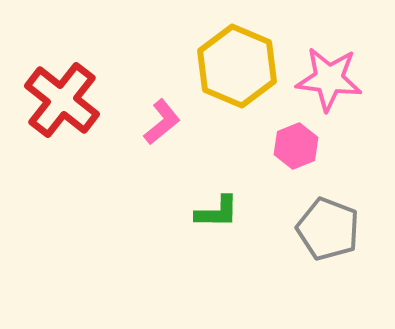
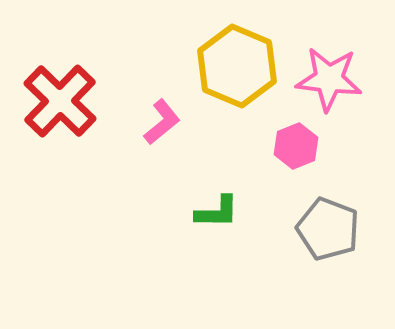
red cross: moved 2 px left, 1 px down; rotated 6 degrees clockwise
